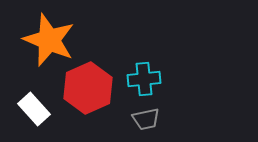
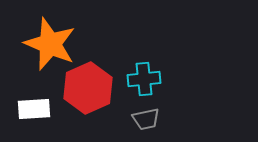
orange star: moved 1 px right, 4 px down
white rectangle: rotated 52 degrees counterclockwise
